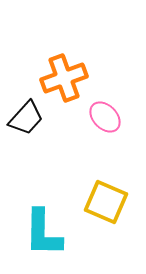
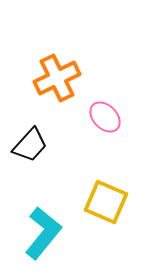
orange cross: moved 7 px left; rotated 6 degrees counterclockwise
black trapezoid: moved 4 px right, 27 px down
cyan L-shape: rotated 142 degrees counterclockwise
